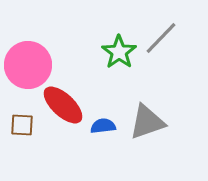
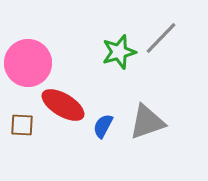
green star: rotated 20 degrees clockwise
pink circle: moved 2 px up
red ellipse: rotated 12 degrees counterclockwise
blue semicircle: rotated 55 degrees counterclockwise
